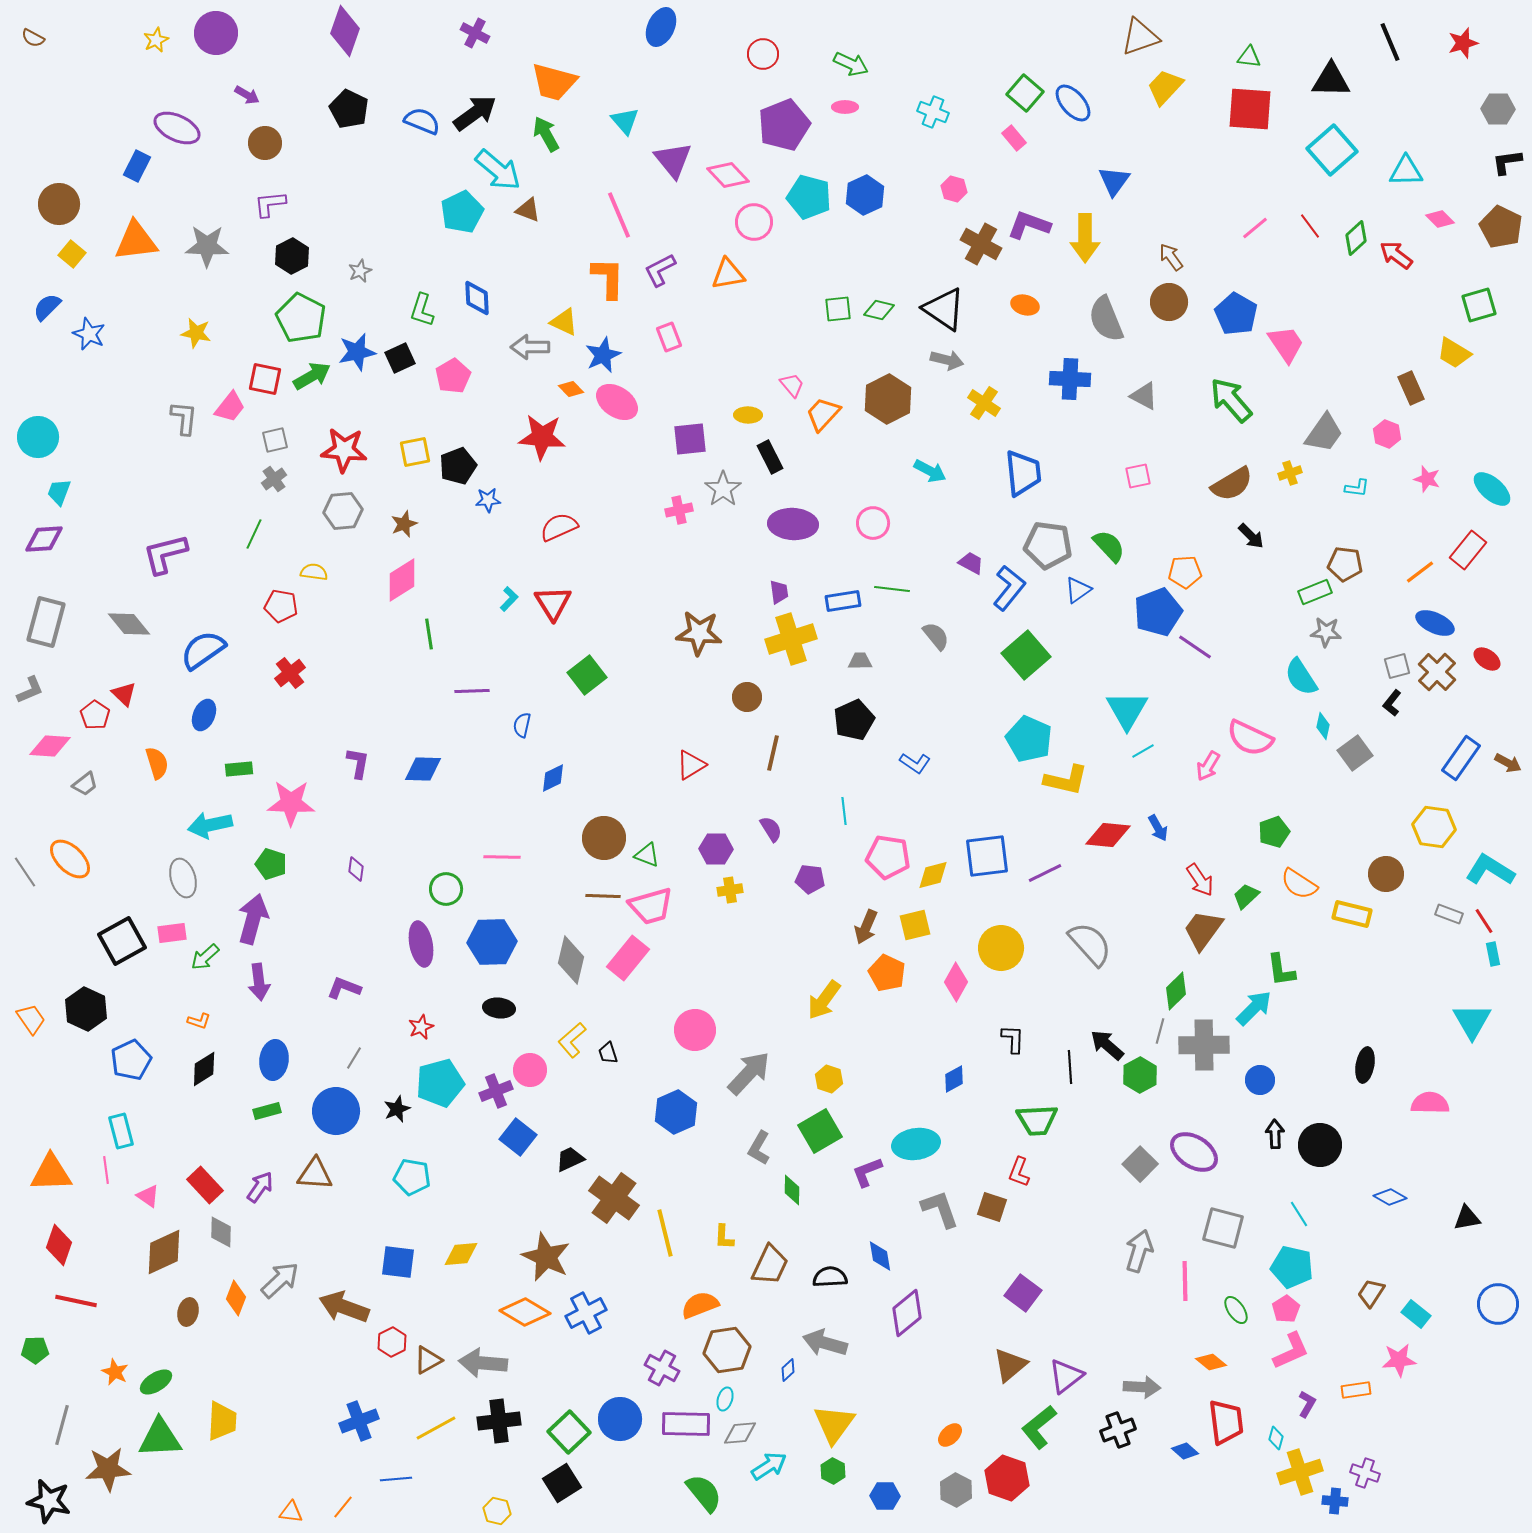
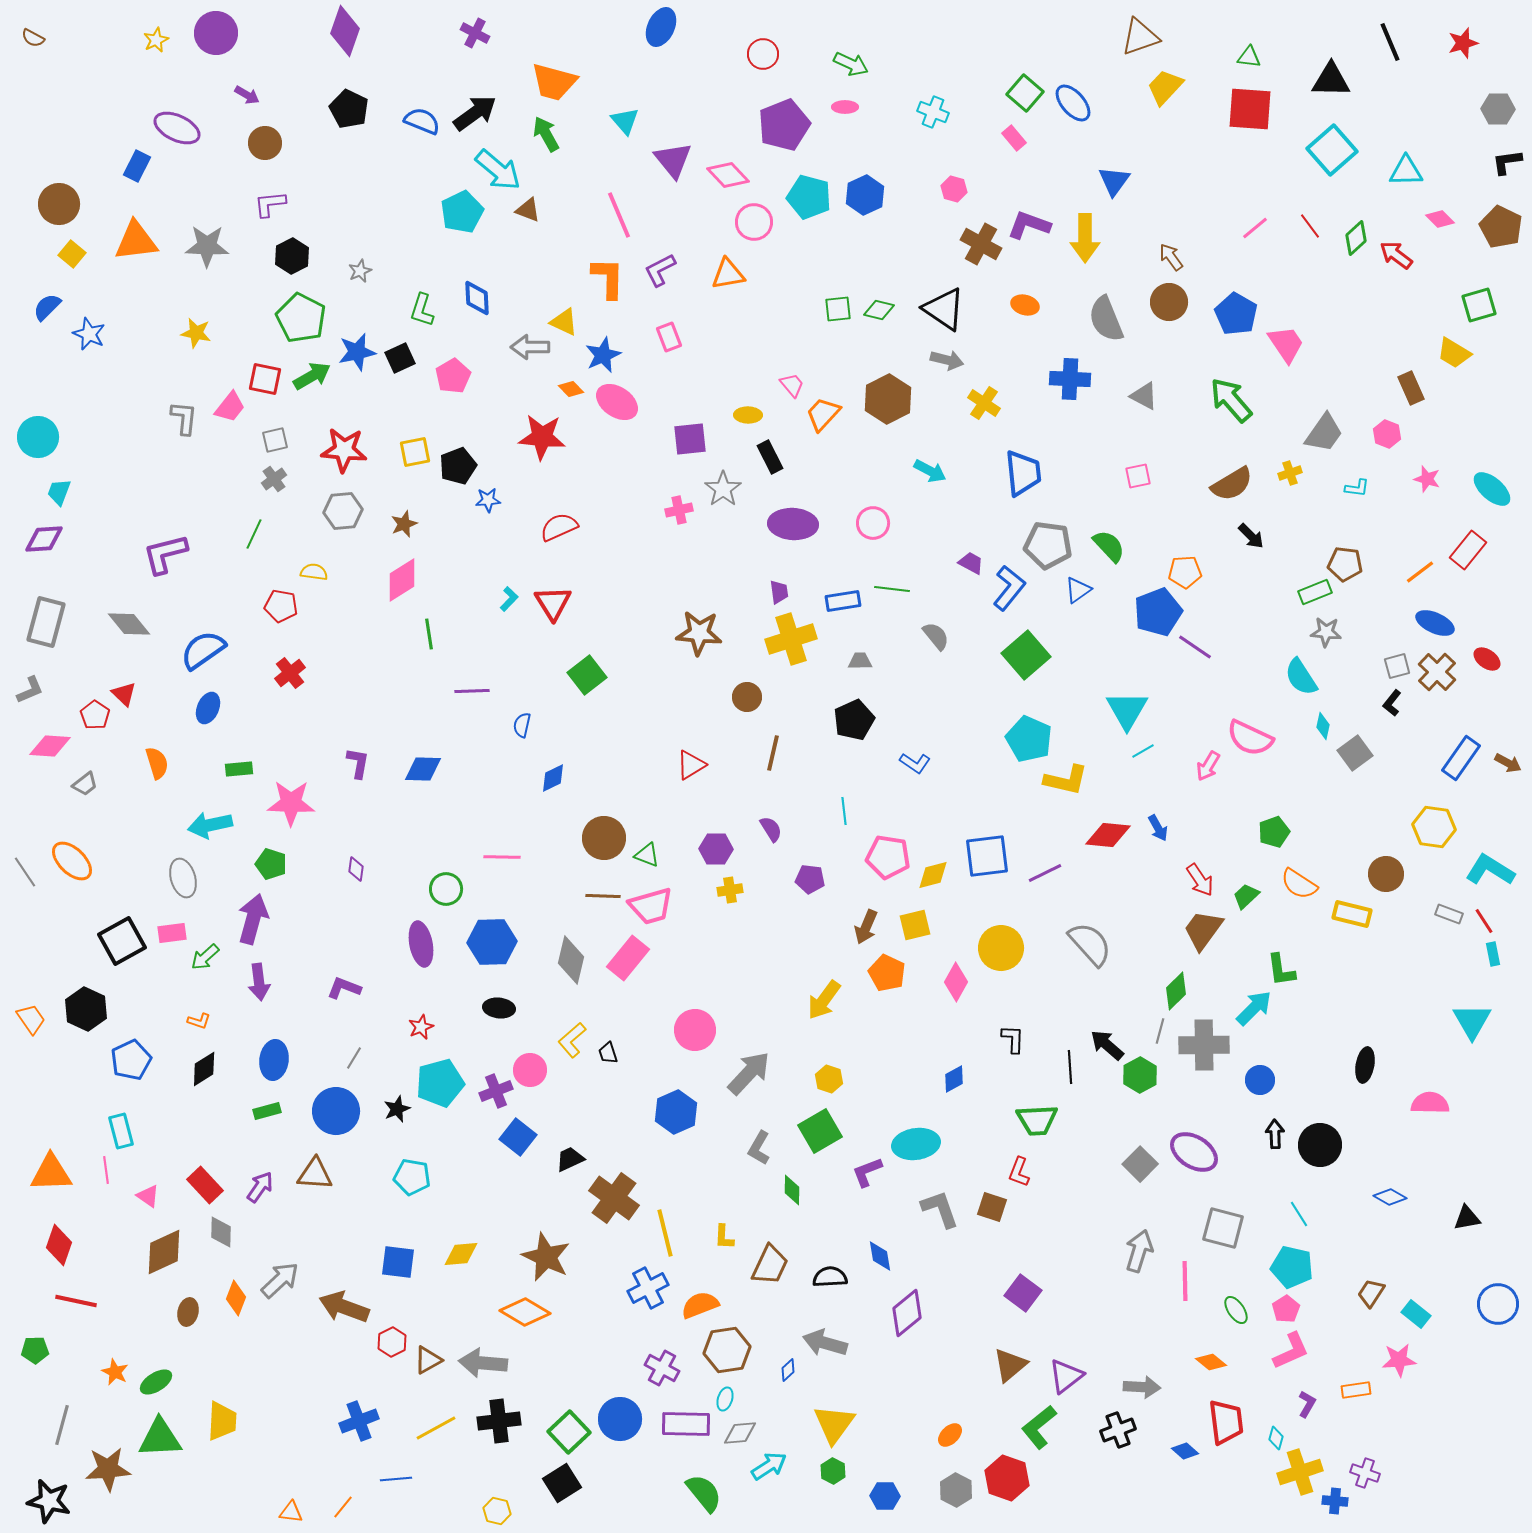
blue ellipse at (204, 715): moved 4 px right, 7 px up
orange ellipse at (70, 859): moved 2 px right, 2 px down
blue cross at (586, 1313): moved 62 px right, 25 px up
